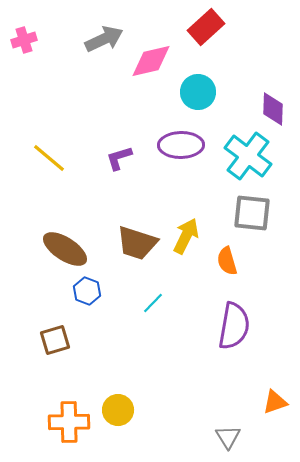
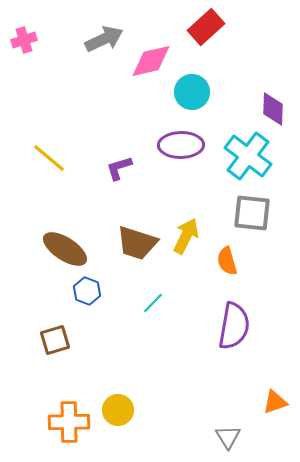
cyan circle: moved 6 px left
purple L-shape: moved 10 px down
